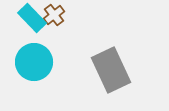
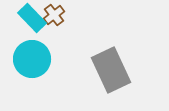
cyan circle: moved 2 px left, 3 px up
